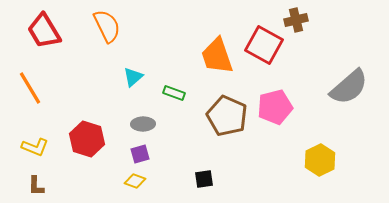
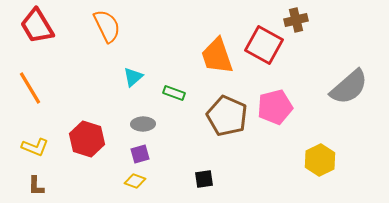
red trapezoid: moved 7 px left, 5 px up
